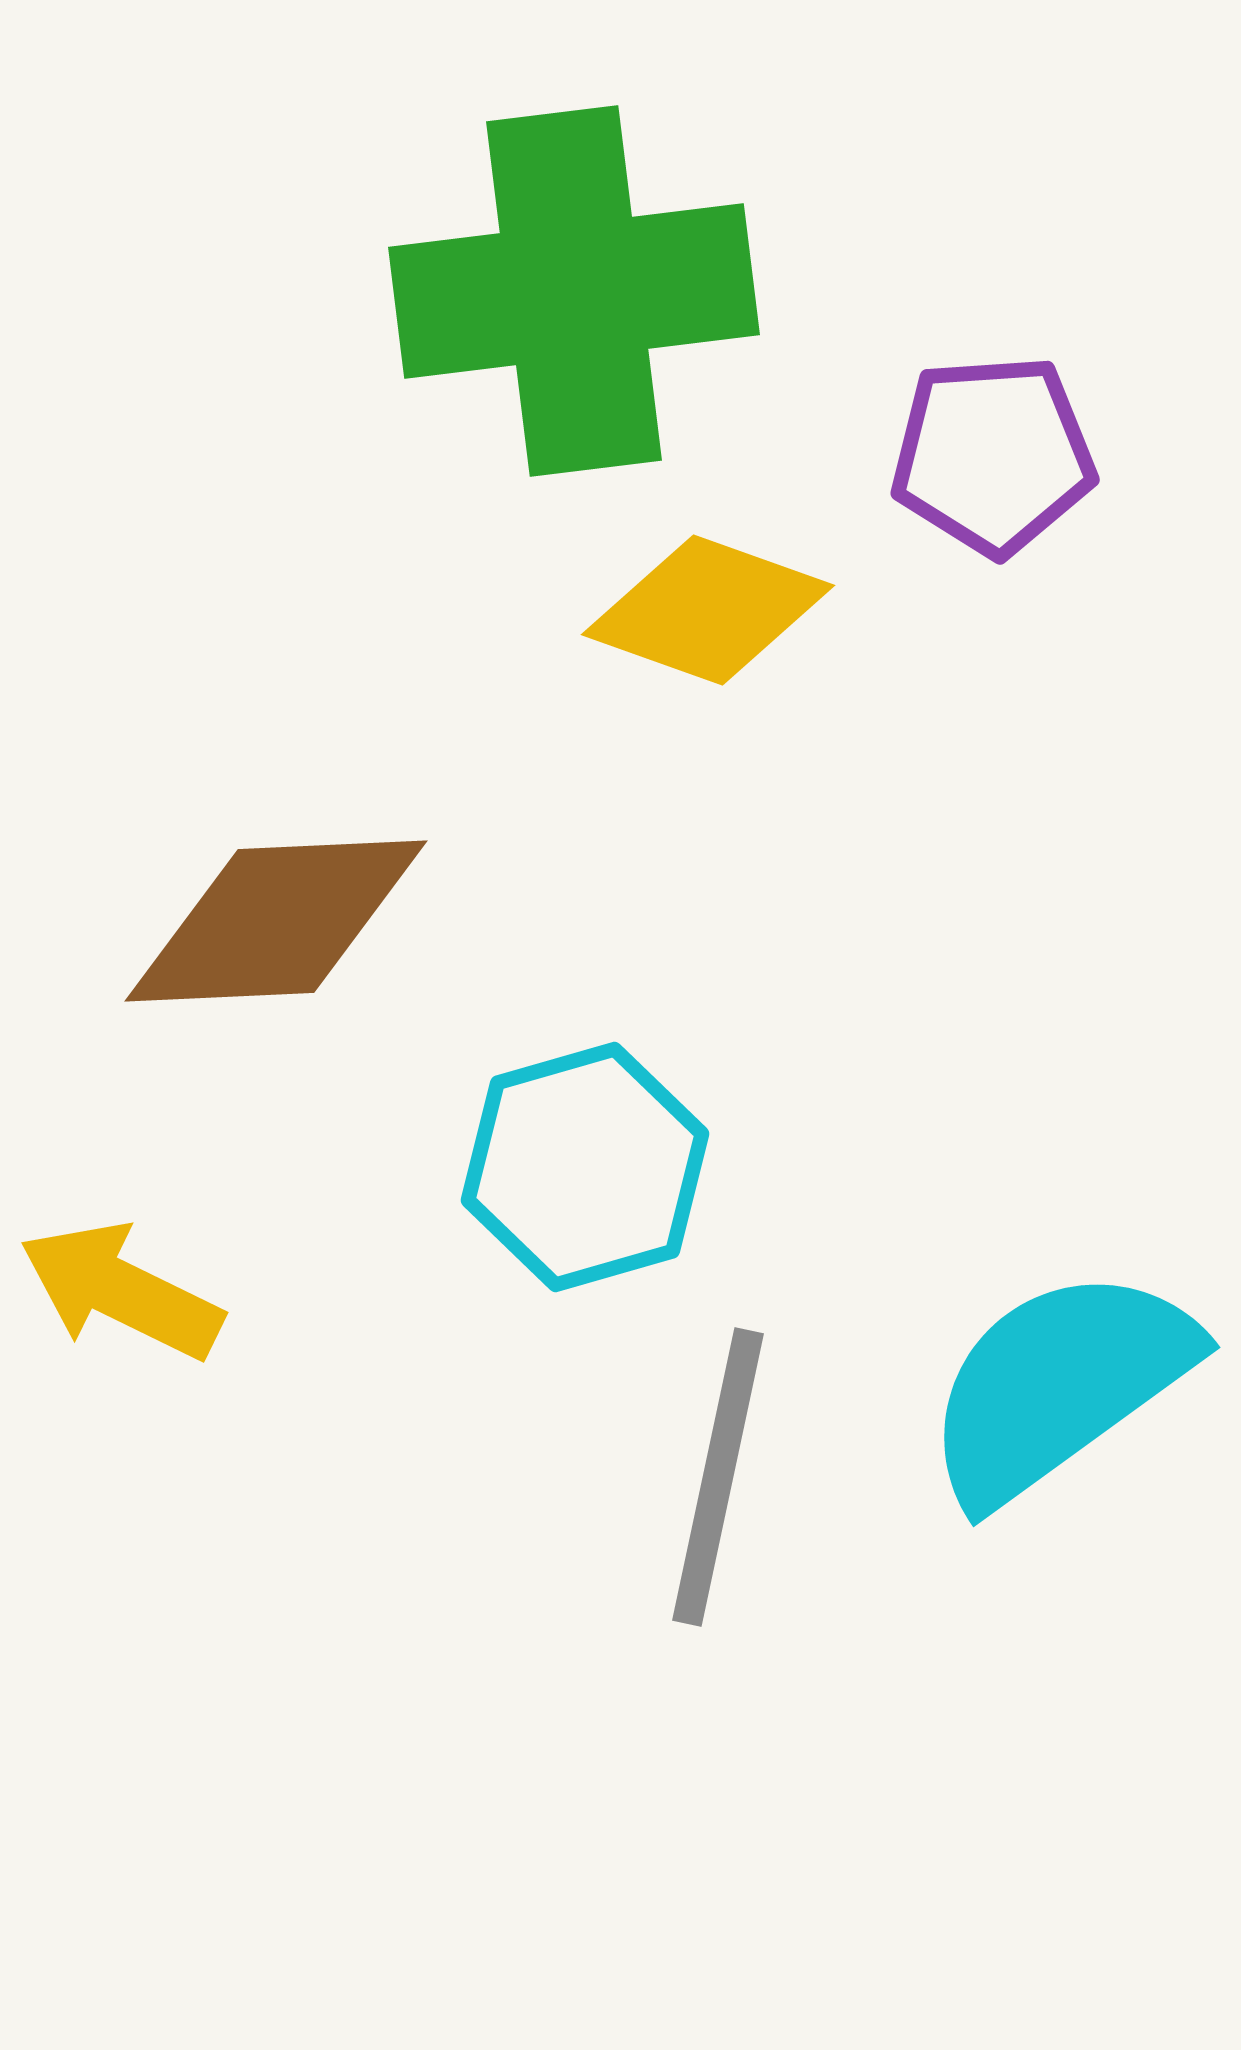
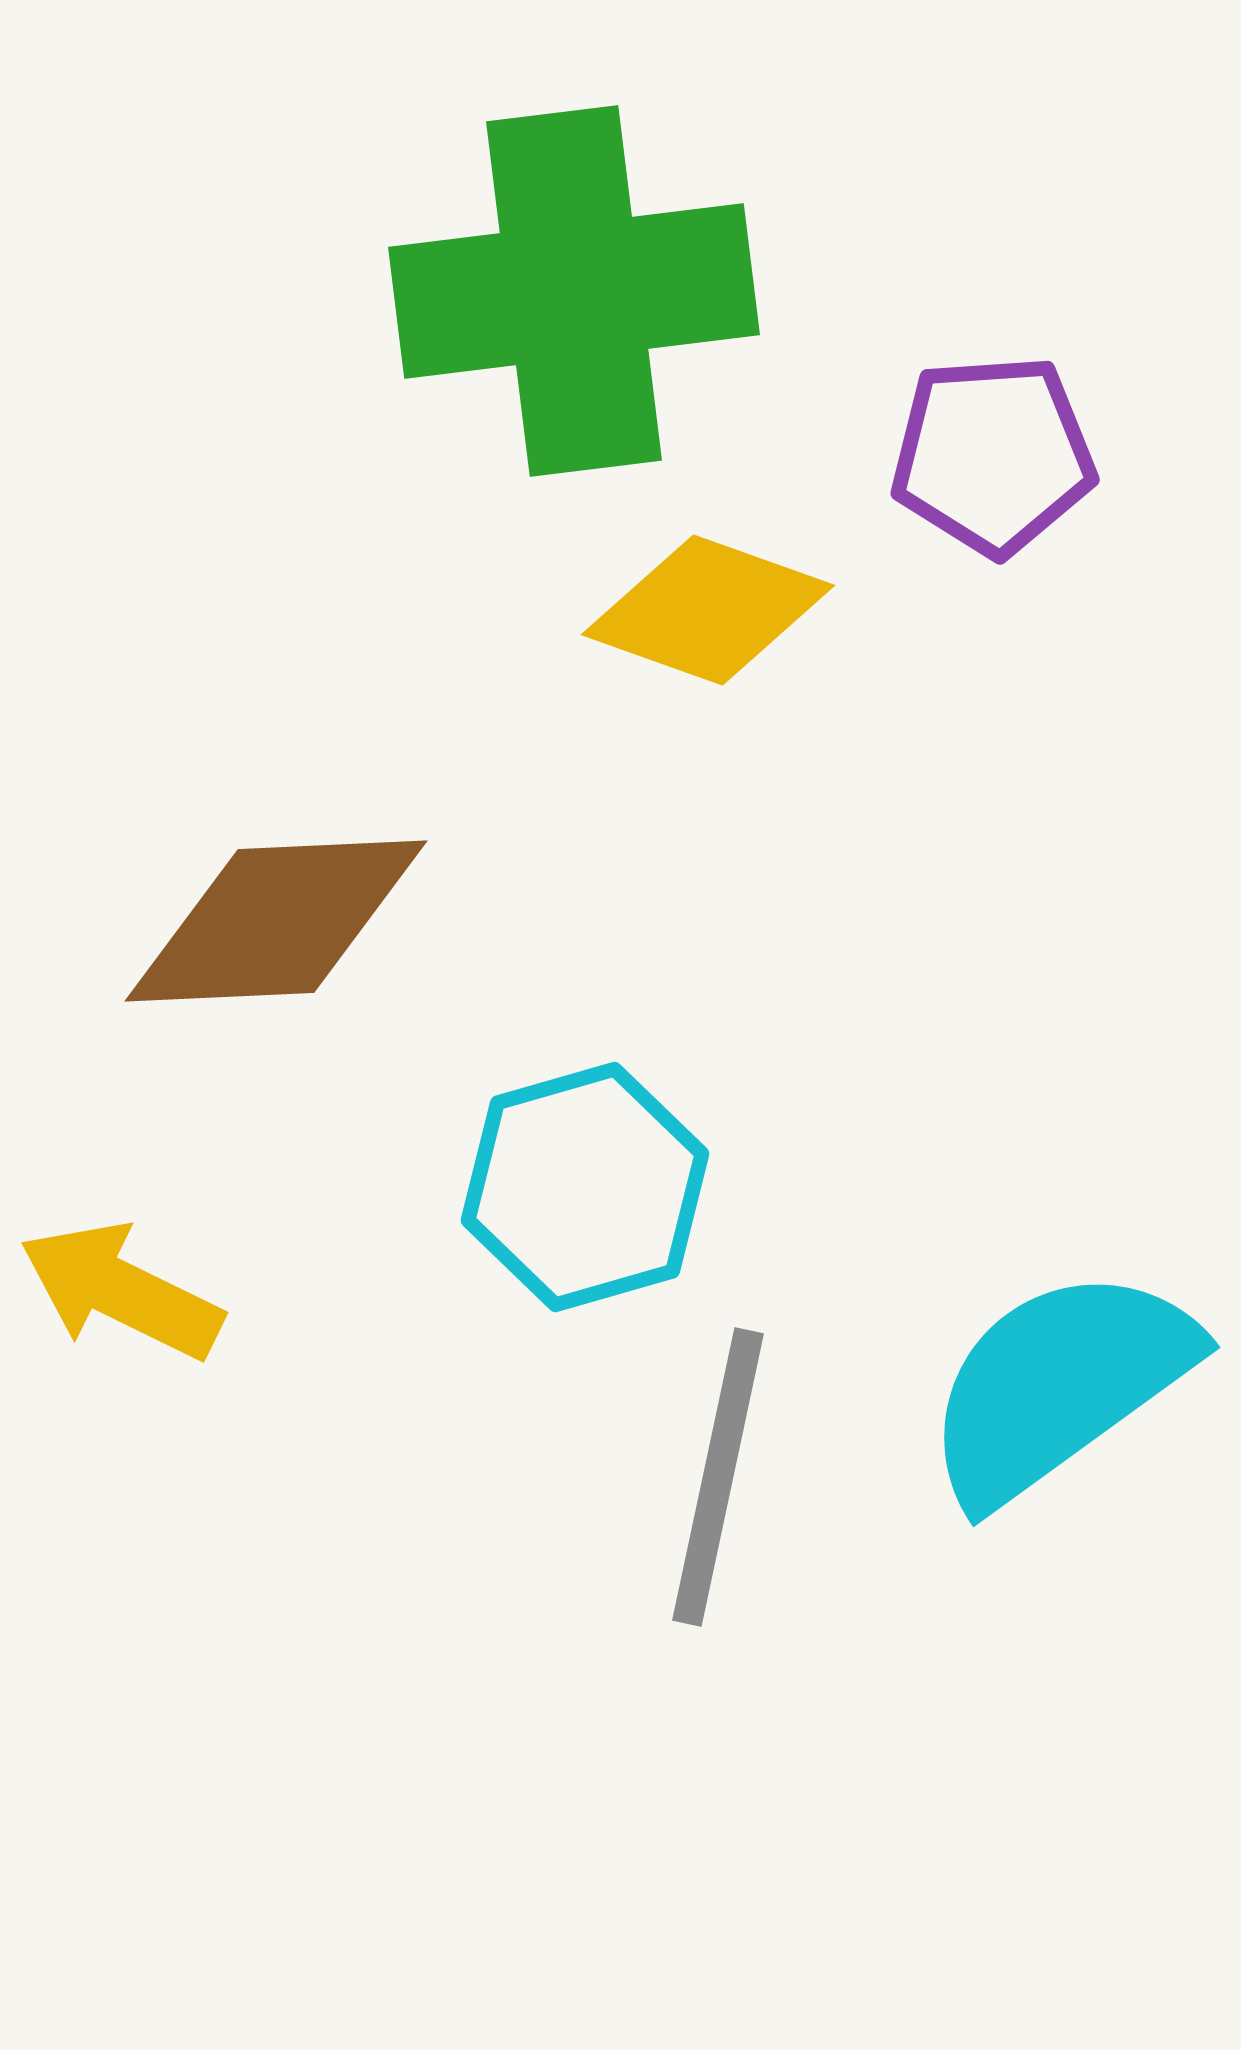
cyan hexagon: moved 20 px down
